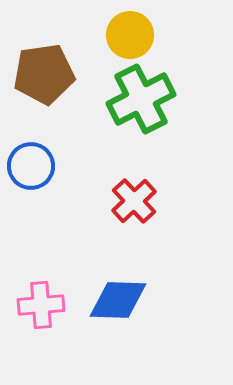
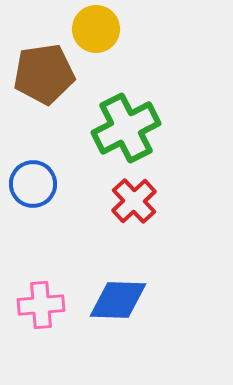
yellow circle: moved 34 px left, 6 px up
green cross: moved 15 px left, 29 px down
blue circle: moved 2 px right, 18 px down
